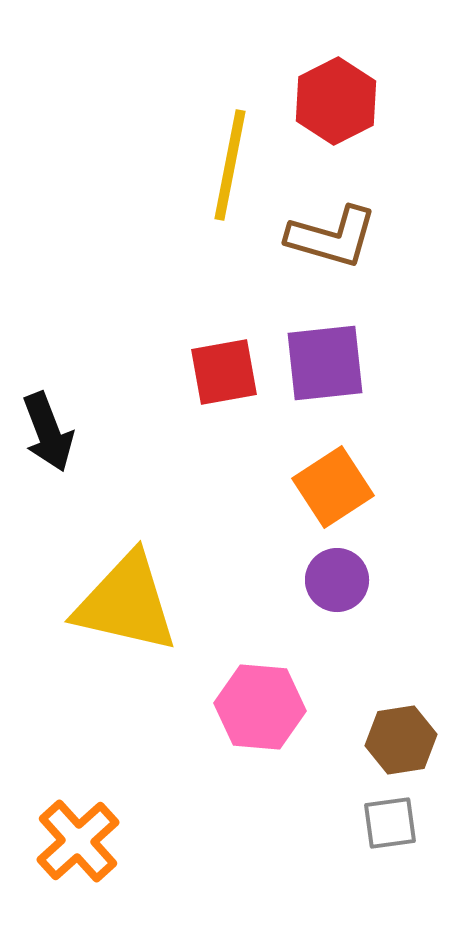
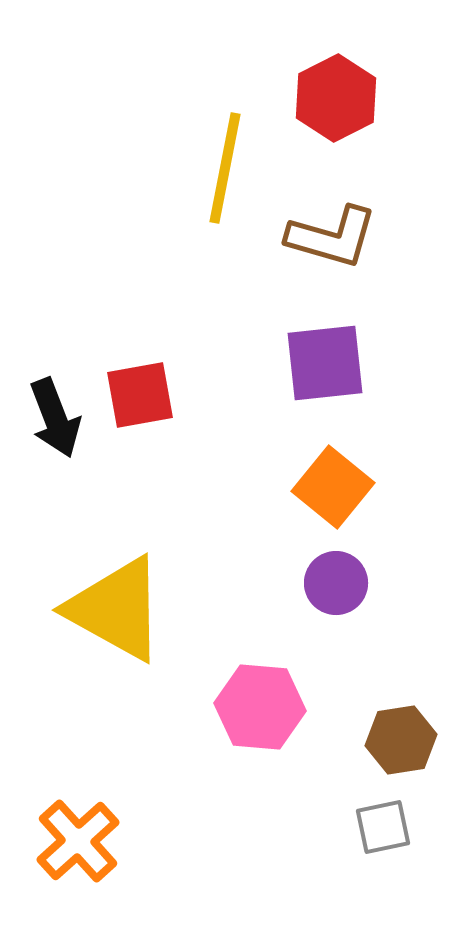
red hexagon: moved 3 px up
yellow line: moved 5 px left, 3 px down
red square: moved 84 px left, 23 px down
black arrow: moved 7 px right, 14 px up
orange square: rotated 18 degrees counterclockwise
purple circle: moved 1 px left, 3 px down
yellow triangle: moved 10 px left, 6 px down; rotated 16 degrees clockwise
gray square: moved 7 px left, 4 px down; rotated 4 degrees counterclockwise
